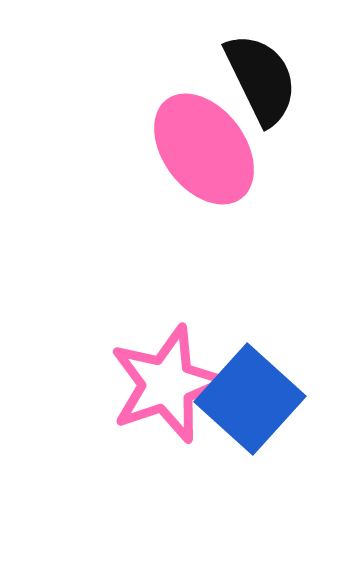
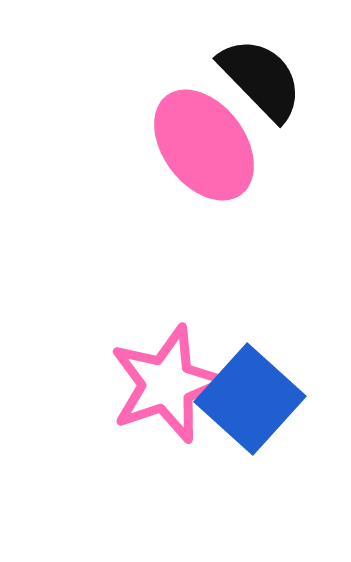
black semicircle: rotated 18 degrees counterclockwise
pink ellipse: moved 4 px up
